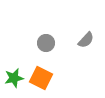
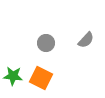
green star: moved 1 px left, 2 px up; rotated 18 degrees clockwise
